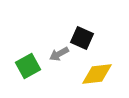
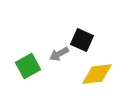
black square: moved 2 px down
